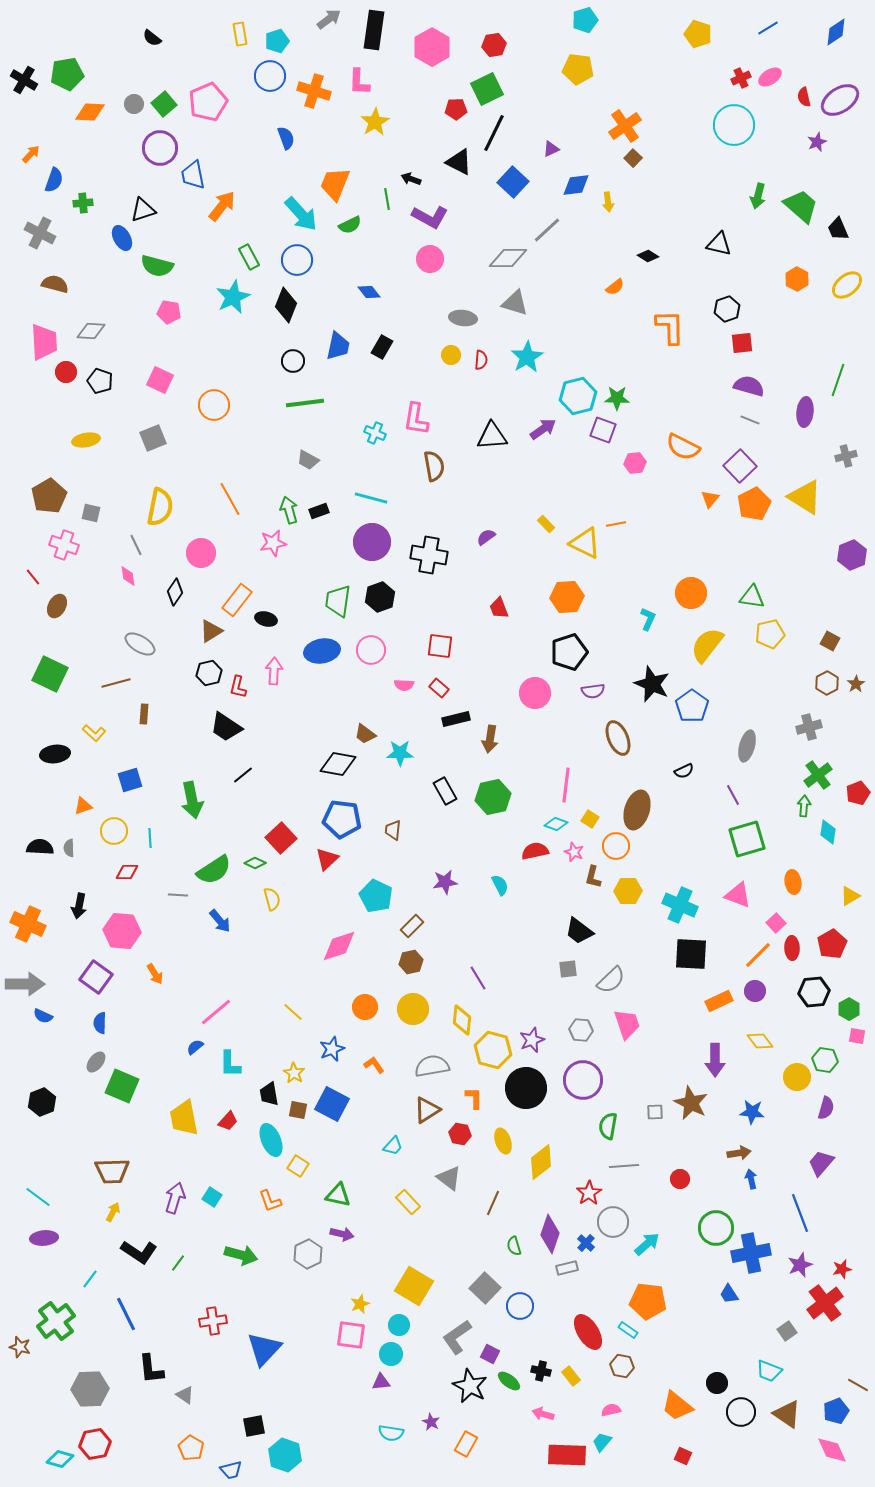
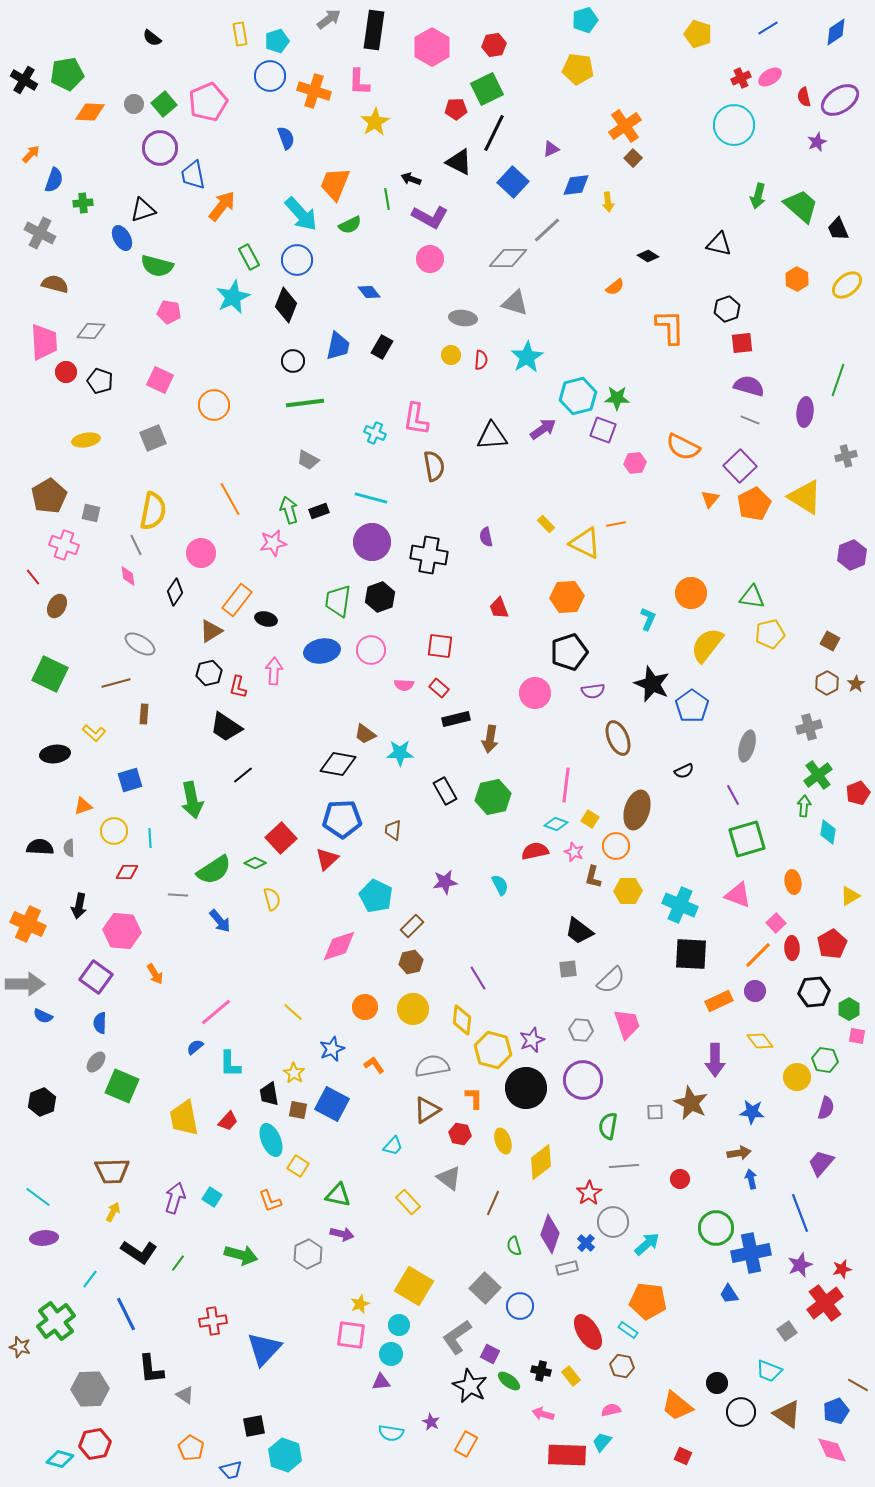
yellow semicircle at (160, 507): moved 7 px left, 4 px down
purple semicircle at (486, 537): rotated 66 degrees counterclockwise
blue pentagon at (342, 819): rotated 9 degrees counterclockwise
